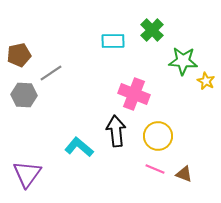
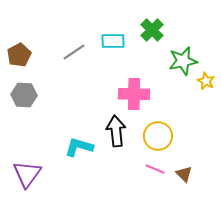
brown pentagon: rotated 15 degrees counterclockwise
green star: rotated 16 degrees counterclockwise
gray line: moved 23 px right, 21 px up
pink cross: rotated 20 degrees counterclockwise
cyan L-shape: rotated 24 degrees counterclockwise
brown triangle: rotated 24 degrees clockwise
